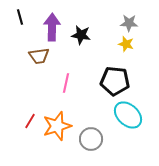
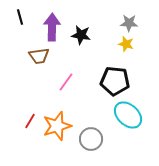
pink line: moved 1 px up; rotated 24 degrees clockwise
